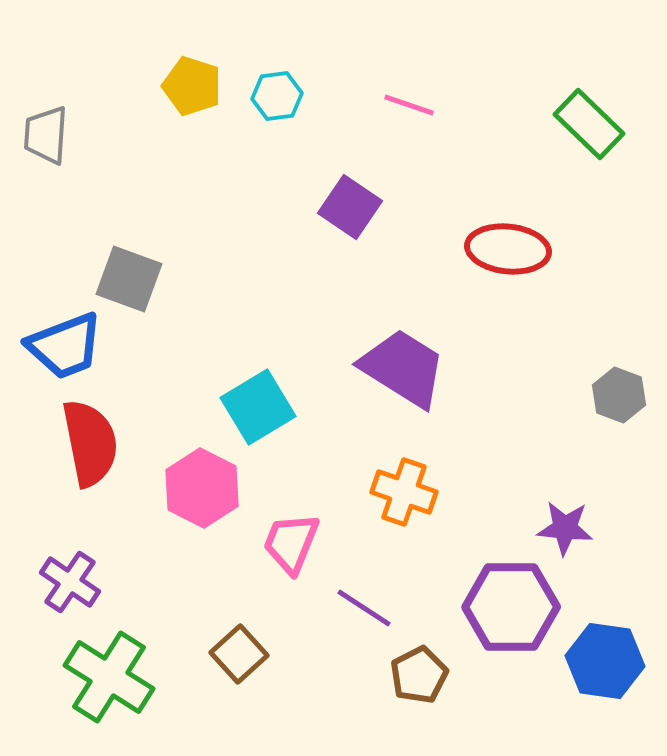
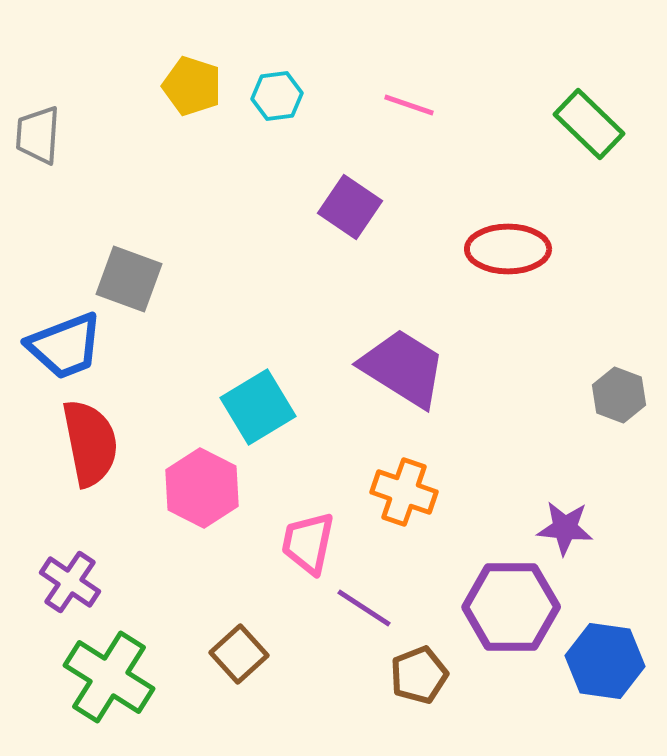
gray trapezoid: moved 8 px left
red ellipse: rotated 6 degrees counterclockwise
pink trapezoid: moved 17 px right; rotated 10 degrees counterclockwise
brown pentagon: rotated 6 degrees clockwise
